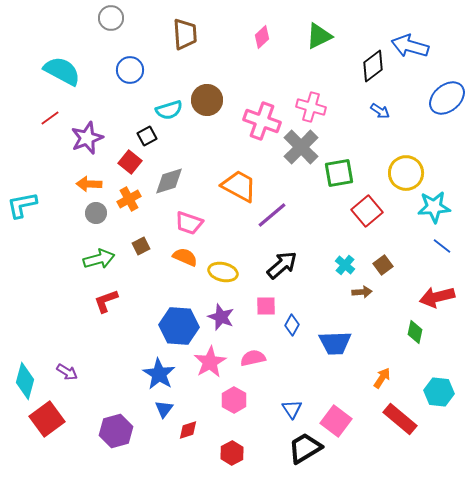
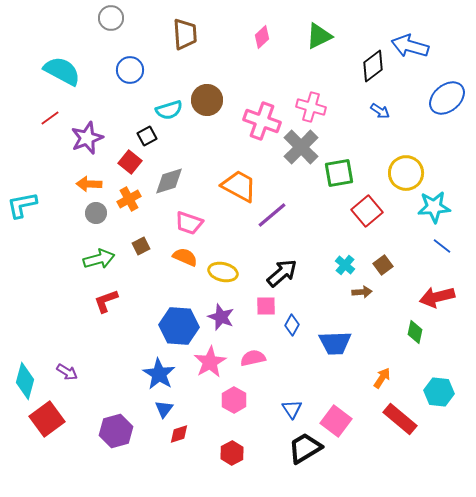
black arrow at (282, 265): moved 8 px down
red diamond at (188, 430): moved 9 px left, 4 px down
